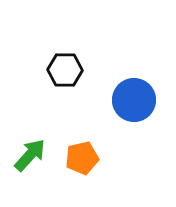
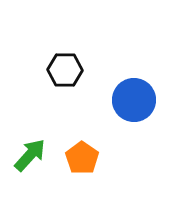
orange pentagon: rotated 24 degrees counterclockwise
